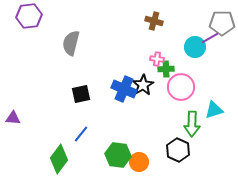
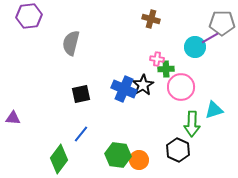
brown cross: moved 3 px left, 2 px up
orange circle: moved 2 px up
